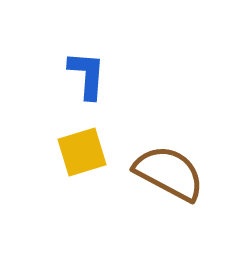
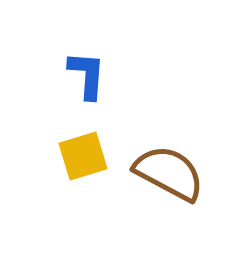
yellow square: moved 1 px right, 4 px down
